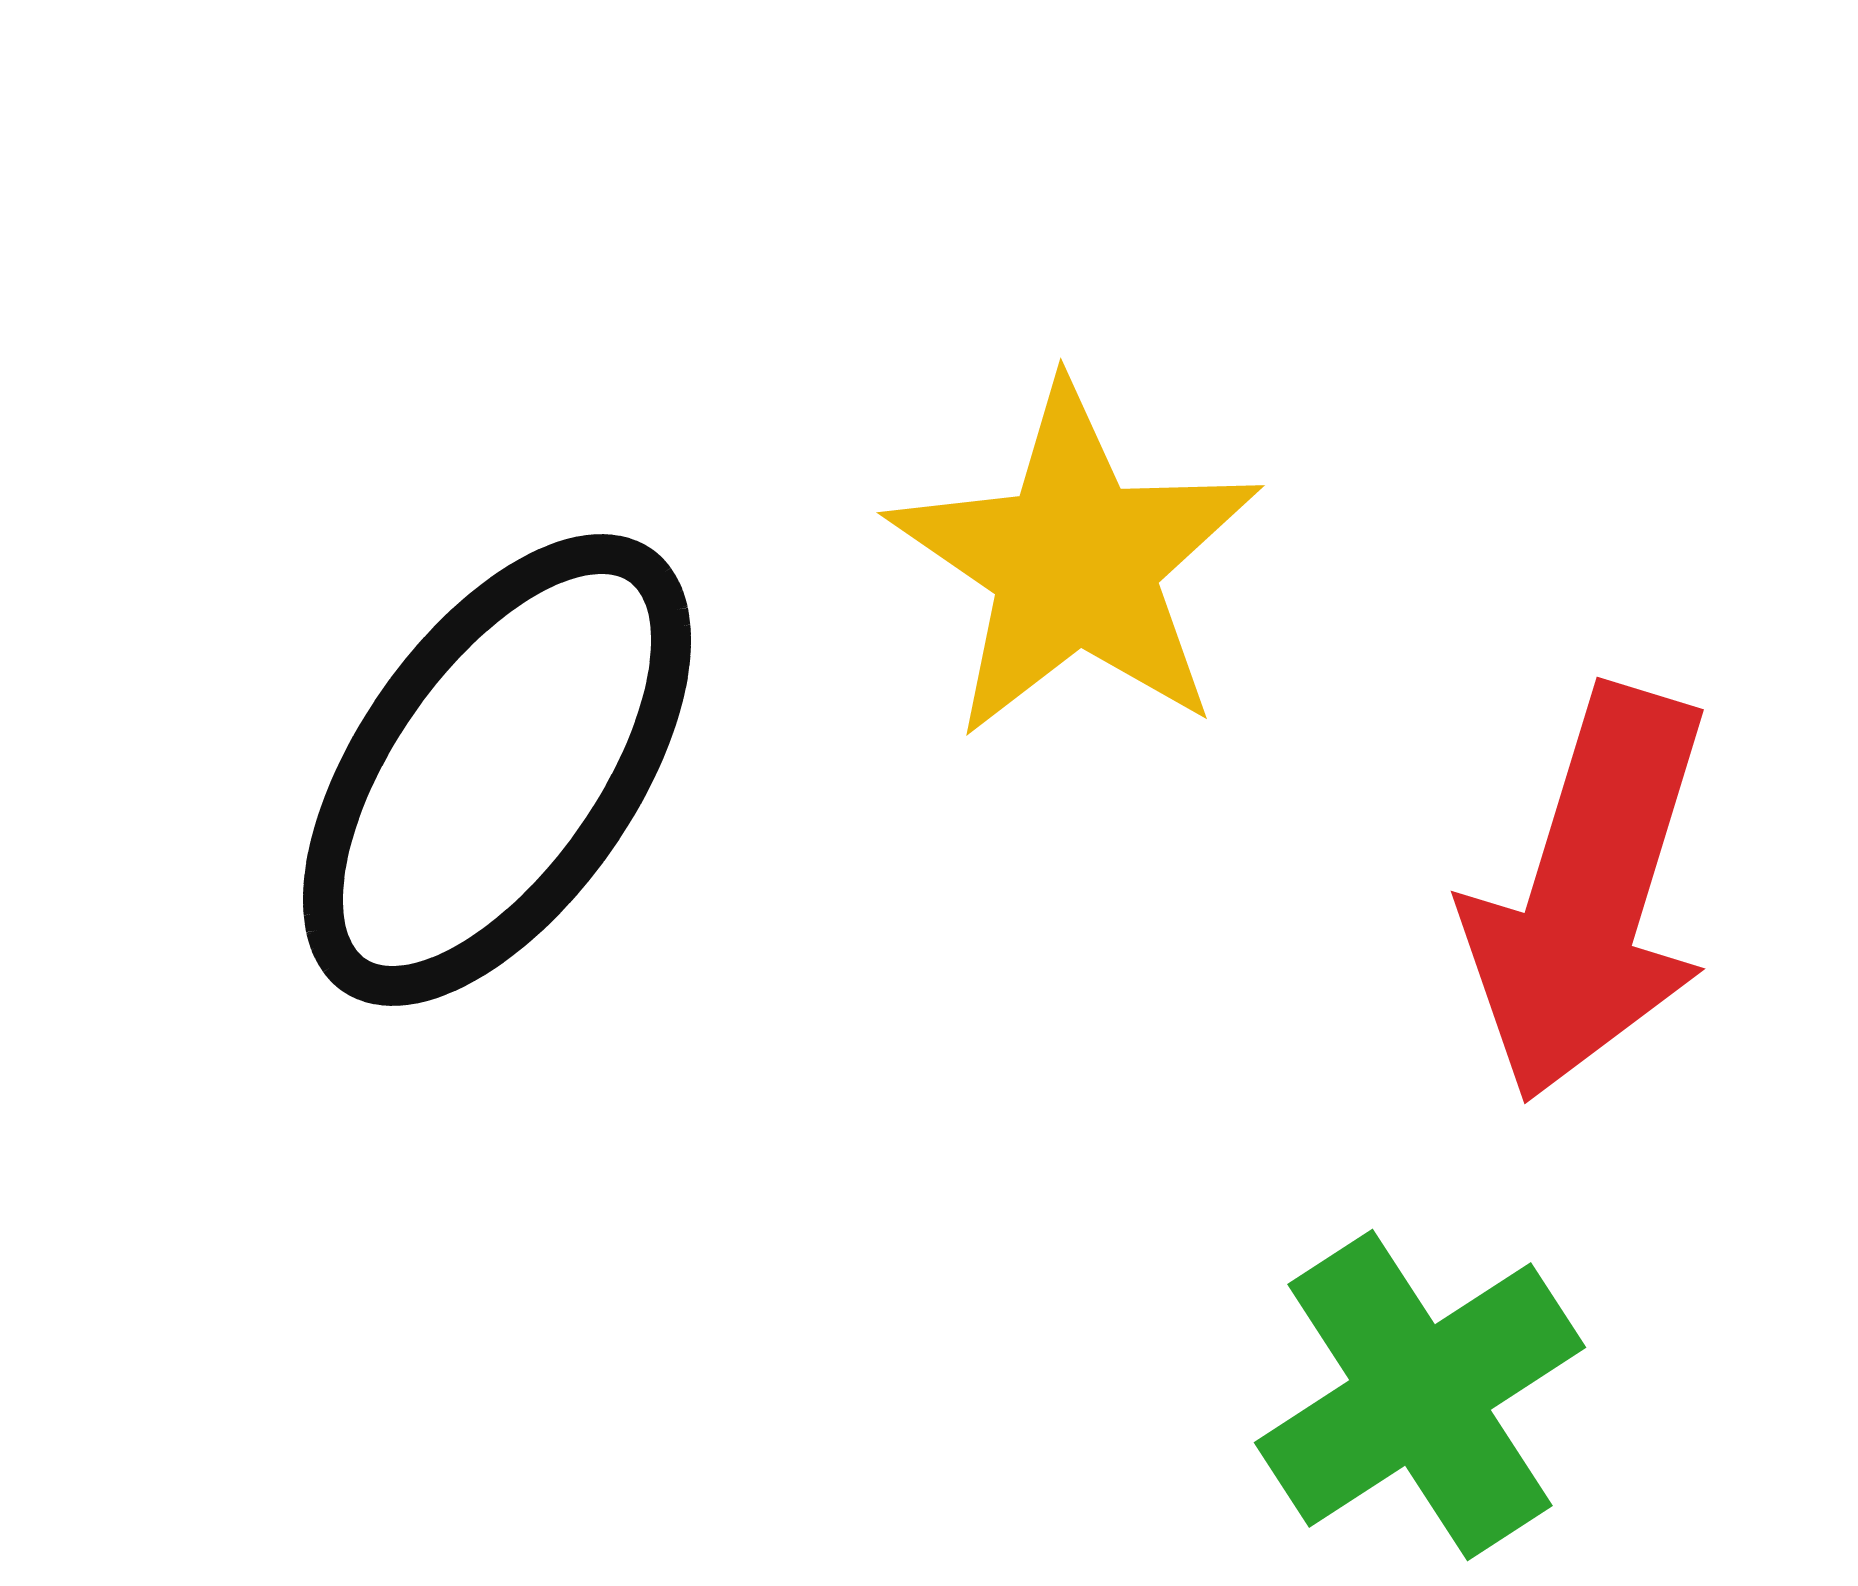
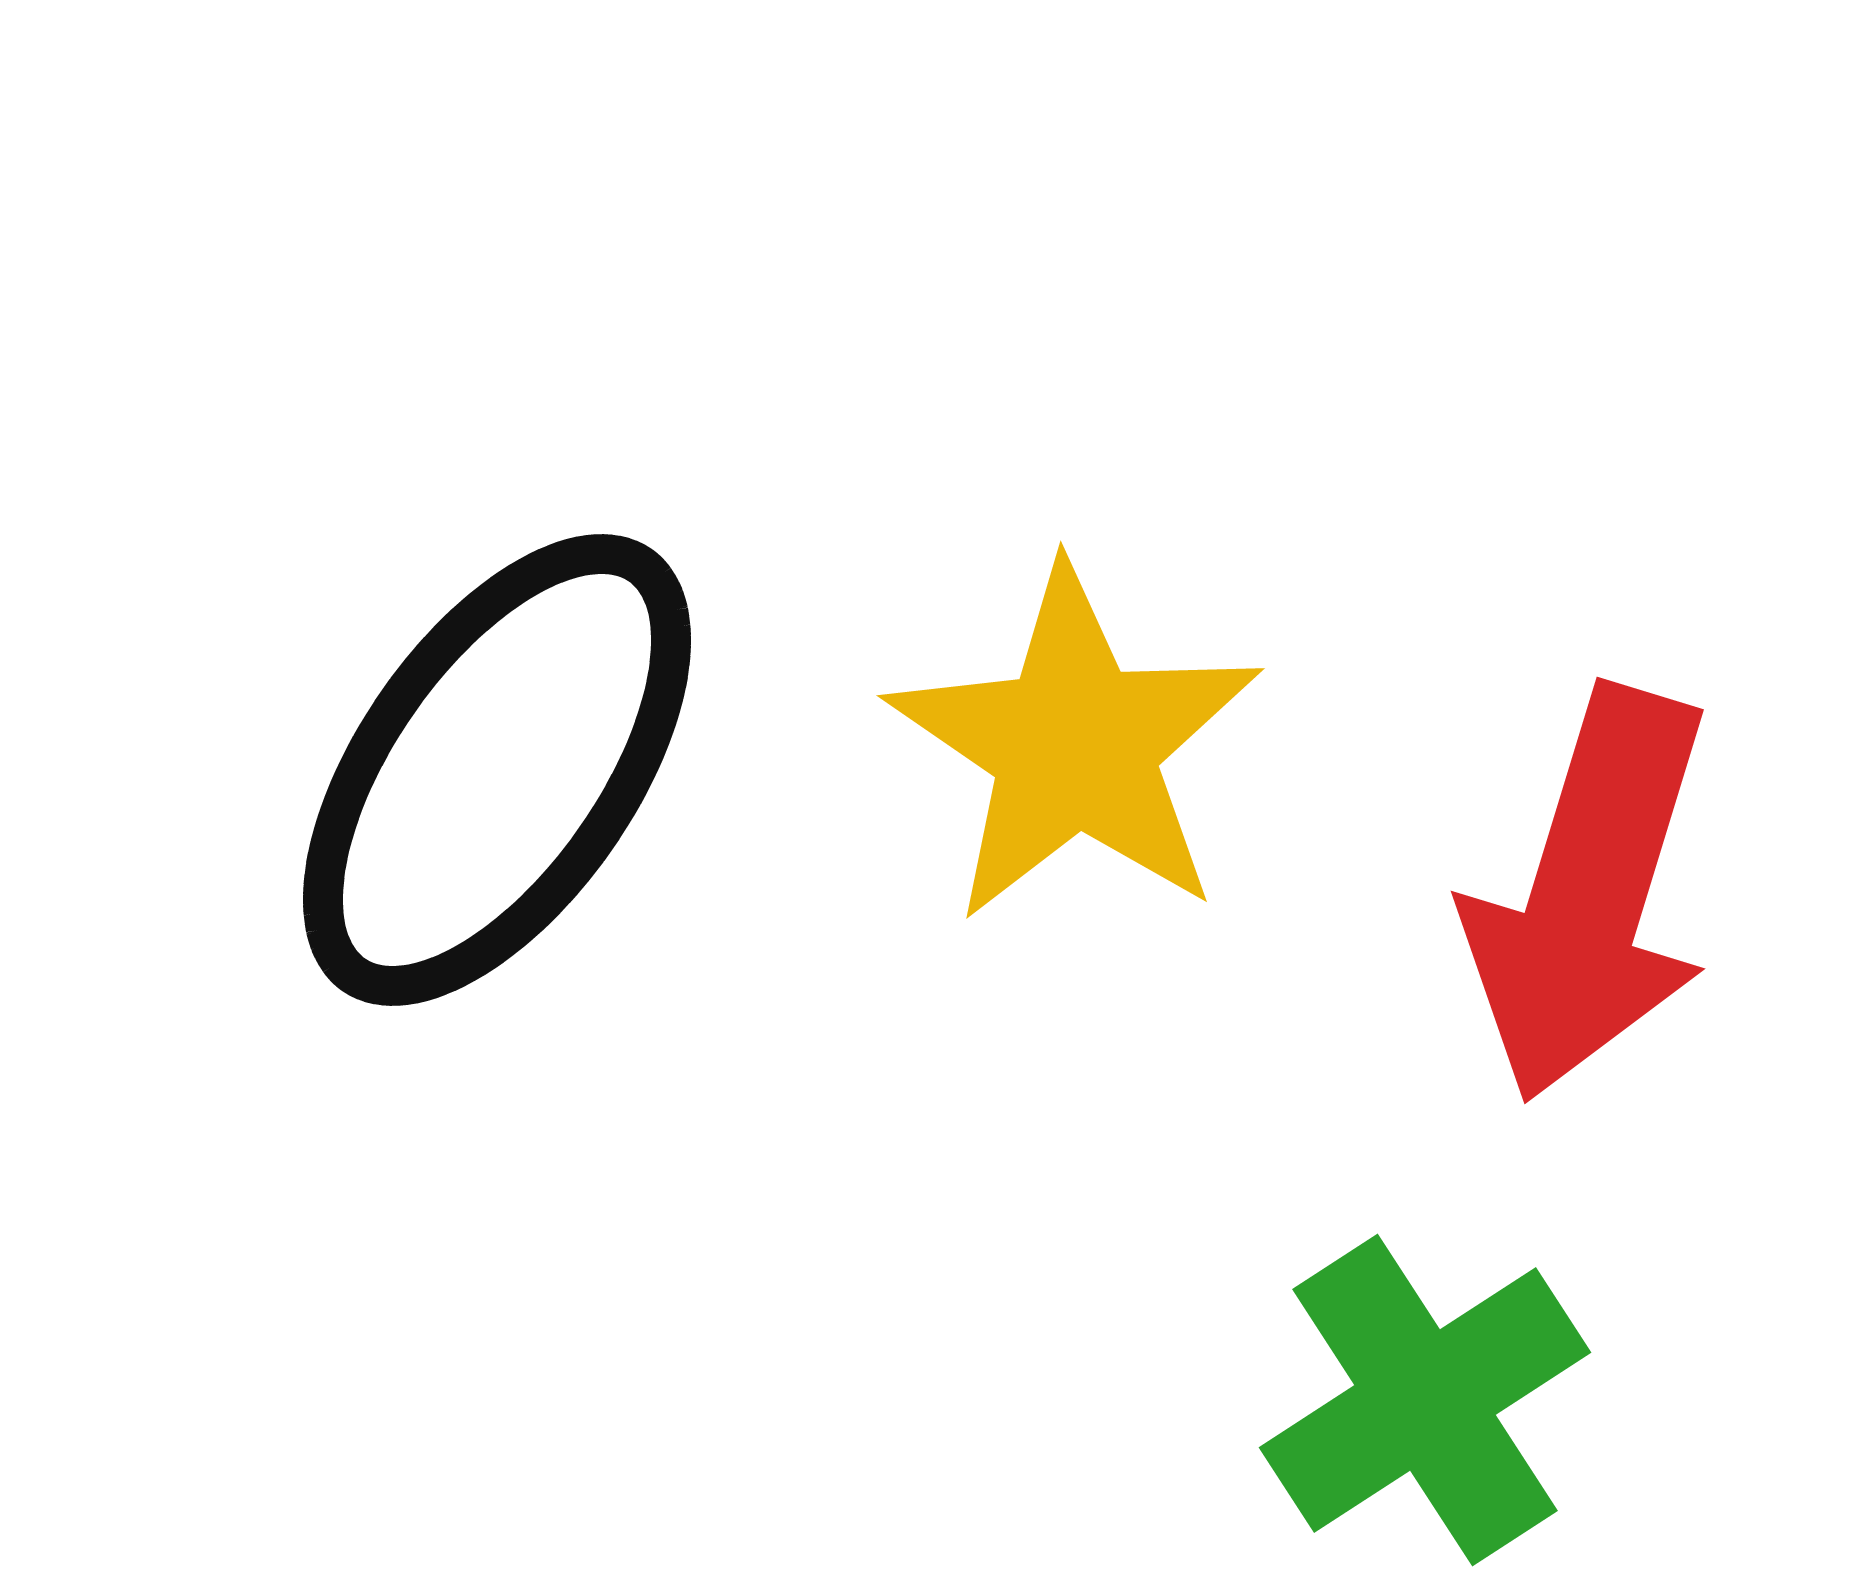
yellow star: moved 183 px down
green cross: moved 5 px right, 5 px down
